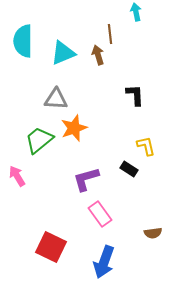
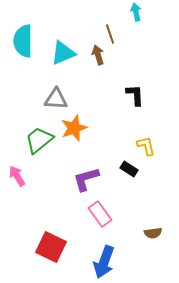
brown line: rotated 12 degrees counterclockwise
